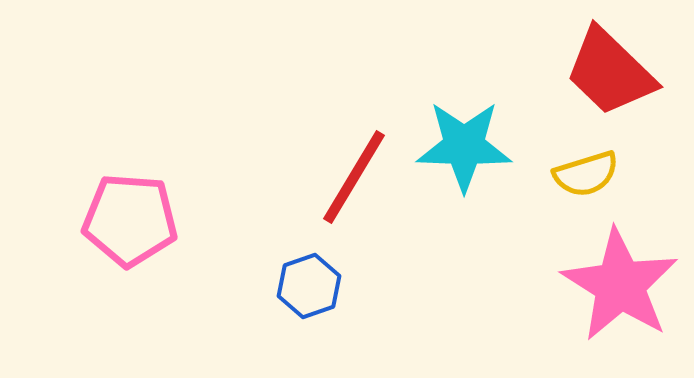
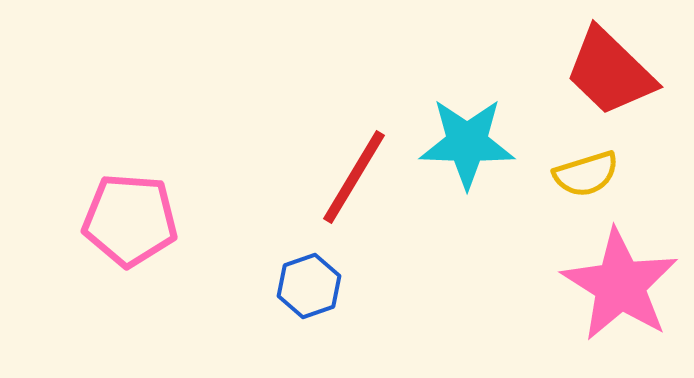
cyan star: moved 3 px right, 3 px up
